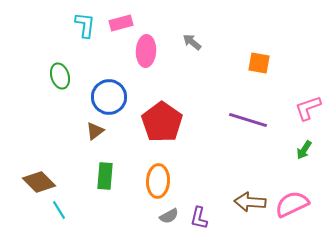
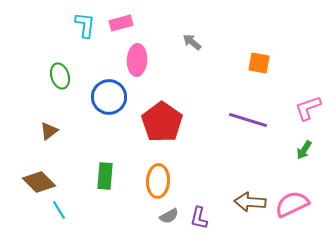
pink ellipse: moved 9 px left, 9 px down
brown triangle: moved 46 px left
